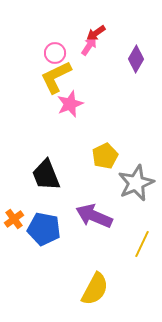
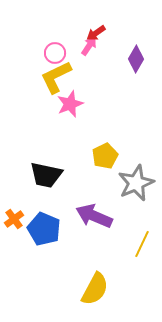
black trapezoid: rotated 56 degrees counterclockwise
blue pentagon: rotated 12 degrees clockwise
